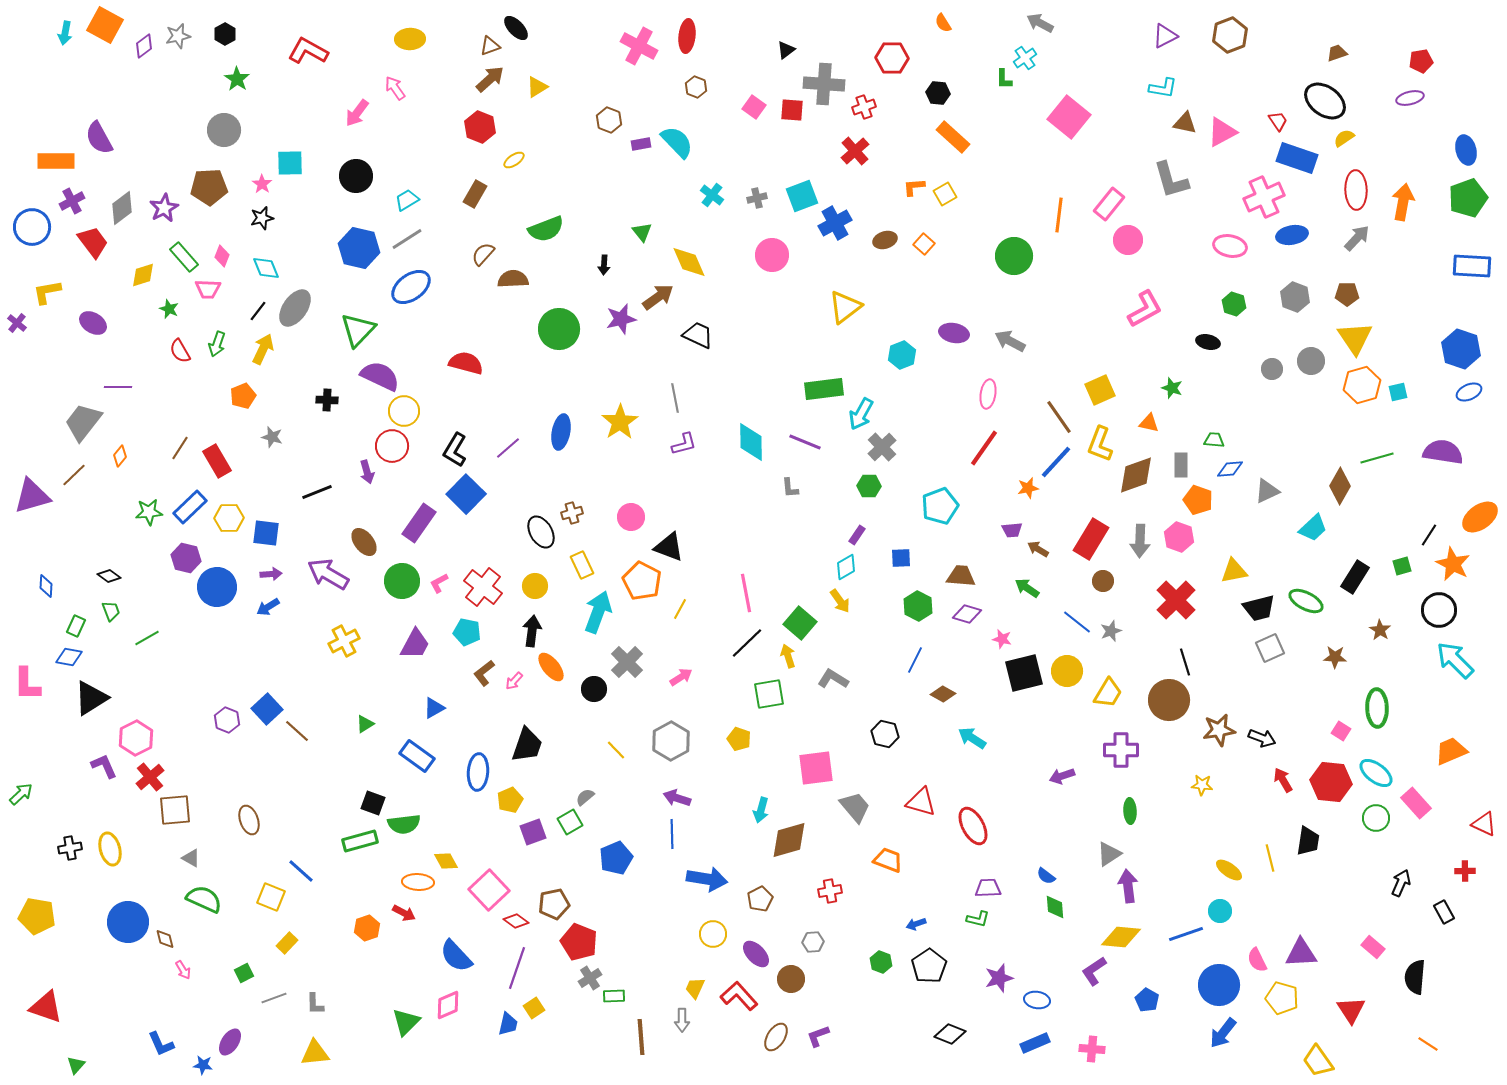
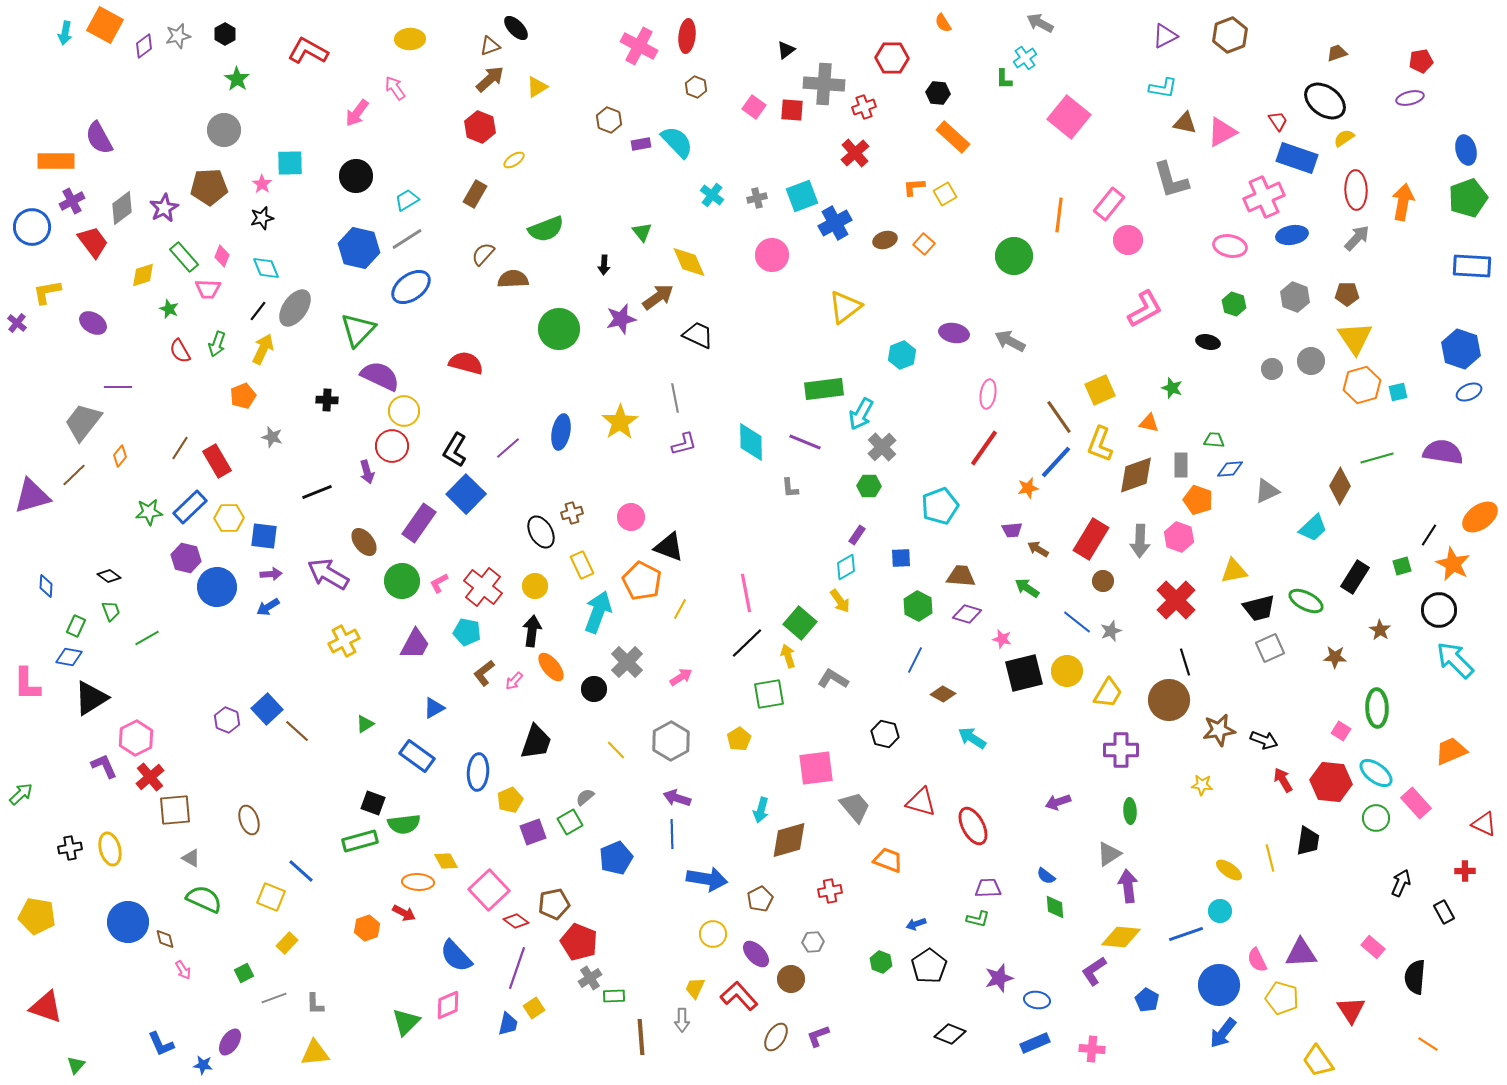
red cross at (855, 151): moved 2 px down
blue square at (266, 533): moved 2 px left, 3 px down
black arrow at (1262, 738): moved 2 px right, 2 px down
yellow pentagon at (739, 739): rotated 20 degrees clockwise
black trapezoid at (527, 745): moved 9 px right, 3 px up
purple arrow at (1062, 776): moved 4 px left, 26 px down
